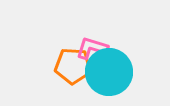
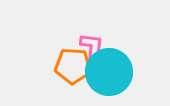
pink L-shape: rotated 80 degrees clockwise
